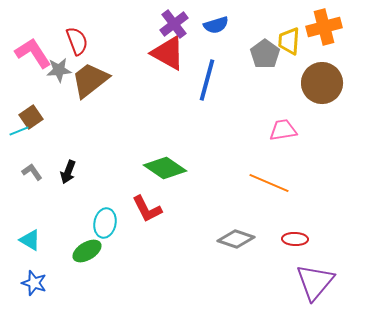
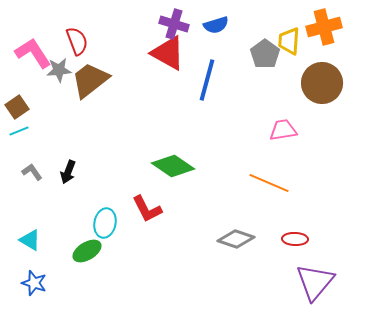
purple cross: rotated 36 degrees counterclockwise
brown square: moved 14 px left, 10 px up
green diamond: moved 8 px right, 2 px up
